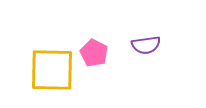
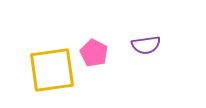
yellow square: rotated 9 degrees counterclockwise
